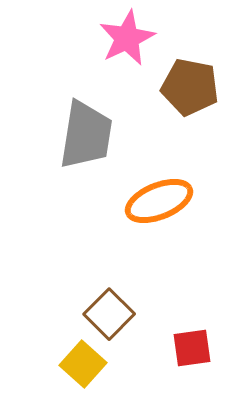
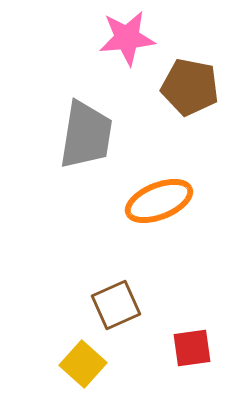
pink star: rotated 20 degrees clockwise
brown square: moved 7 px right, 9 px up; rotated 21 degrees clockwise
